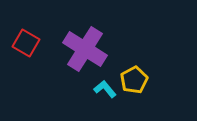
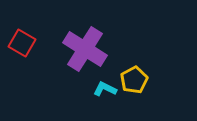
red square: moved 4 px left
cyan L-shape: rotated 25 degrees counterclockwise
